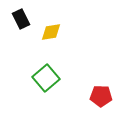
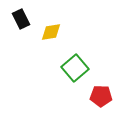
green square: moved 29 px right, 10 px up
